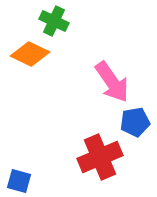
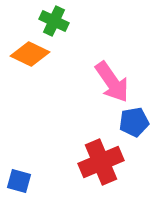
blue pentagon: moved 1 px left
red cross: moved 1 px right, 5 px down
